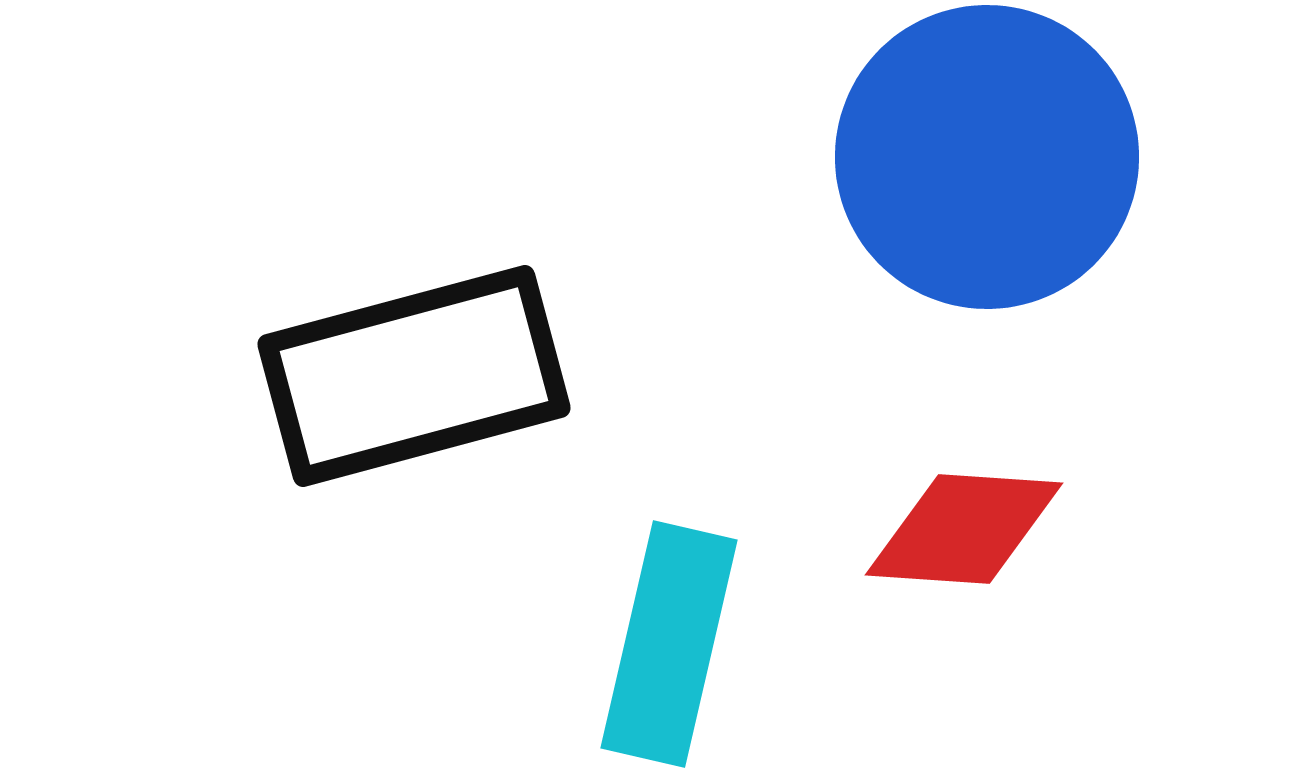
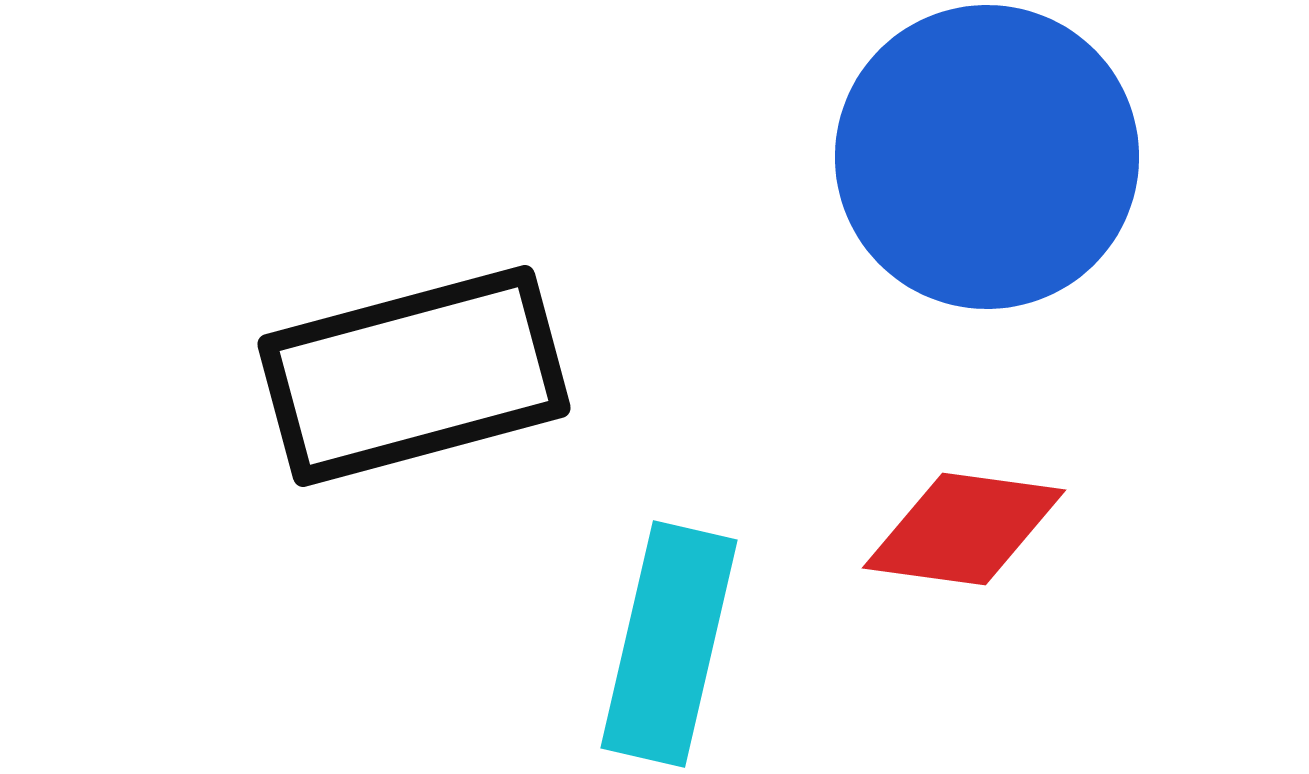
red diamond: rotated 4 degrees clockwise
